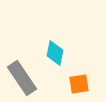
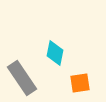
orange square: moved 1 px right, 1 px up
